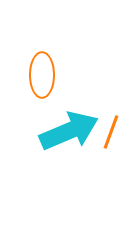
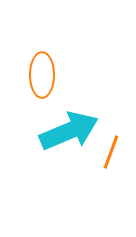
orange line: moved 20 px down
